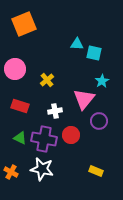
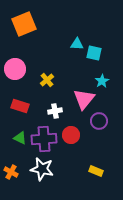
purple cross: rotated 15 degrees counterclockwise
